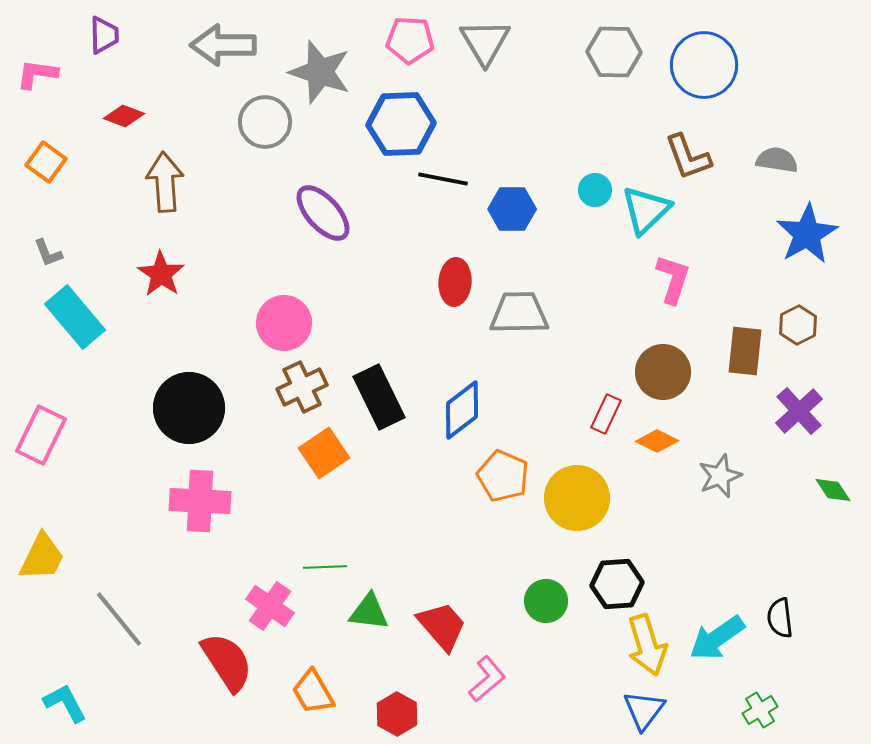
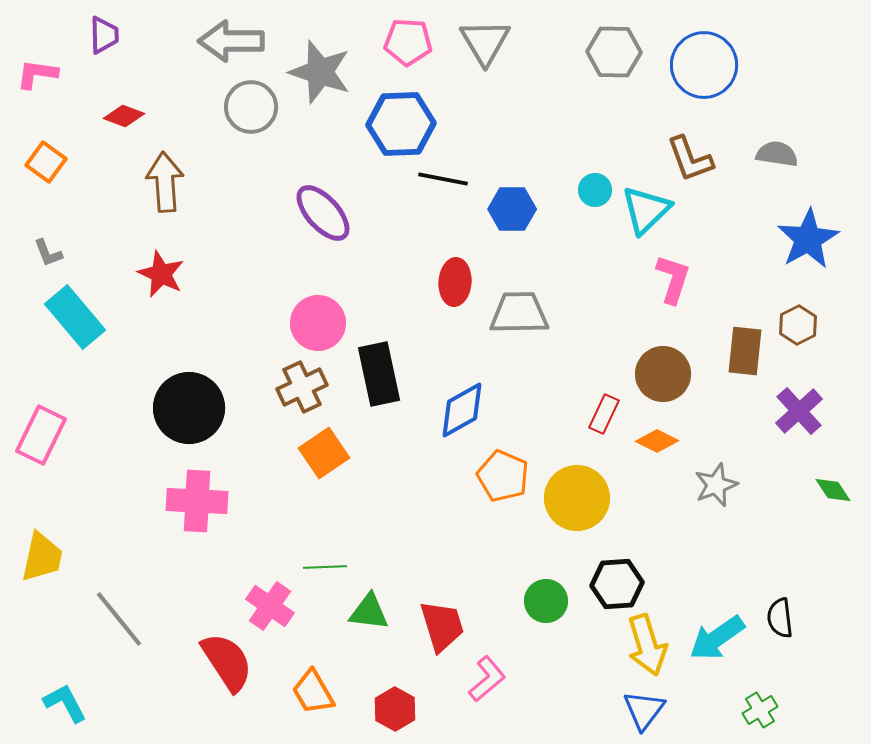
pink pentagon at (410, 40): moved 2 px left, 2 px down
gray arrow at (223, 45): moved 8 px right, 4 px up
gray circle at (265, 122): moved 14 px left, 15 px up
brown L-shape at (688, 157): moved 2 px right, 2 px down
gray semicircle at (777, 160): moved 6 px up
blue star at (807, 234): moved 1 px right, 5 px down
red star at (161, 274): rotated 9 degrees counterclockwise
pink circle at (284, 323): moved 34 px right
brown circle at (663, 372): moved 2 px down
black rectangle at (379, 397): moved 23 px up; rotated 14 degrees clockwise
blue diamond at (462, 410): rotated 8 degrees clockwise
red rectangle at (606, 414): moved 2 px left
gray star at (720, 476): moved 4 px left, 9 px down
pink cross at (200, 501): moved 3 px left
yellow trapezoid at (42, 557): rotated 14 degrees counterclockwise
red trapezoid at (442, 626): rotated 24 degrees clockwise
red hexagon at (397, 714): moved 2 px left, 5 px up
